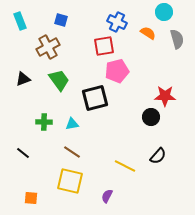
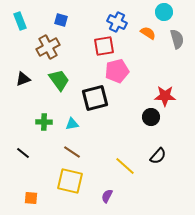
yellow line: rotated 15 degrees clockwise
